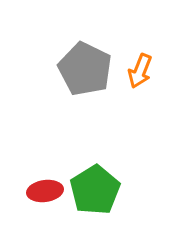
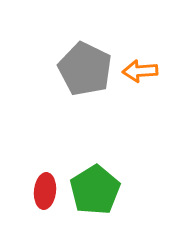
orange arrow: rotated 64 degrees clockwise
red ellipse: rotated 76 degrees counterclockwise
